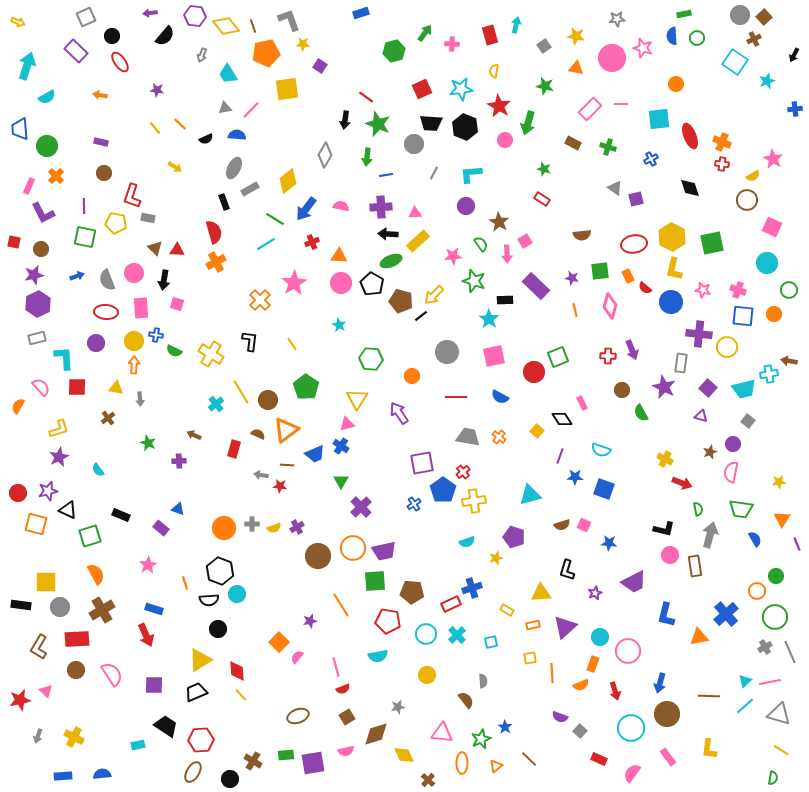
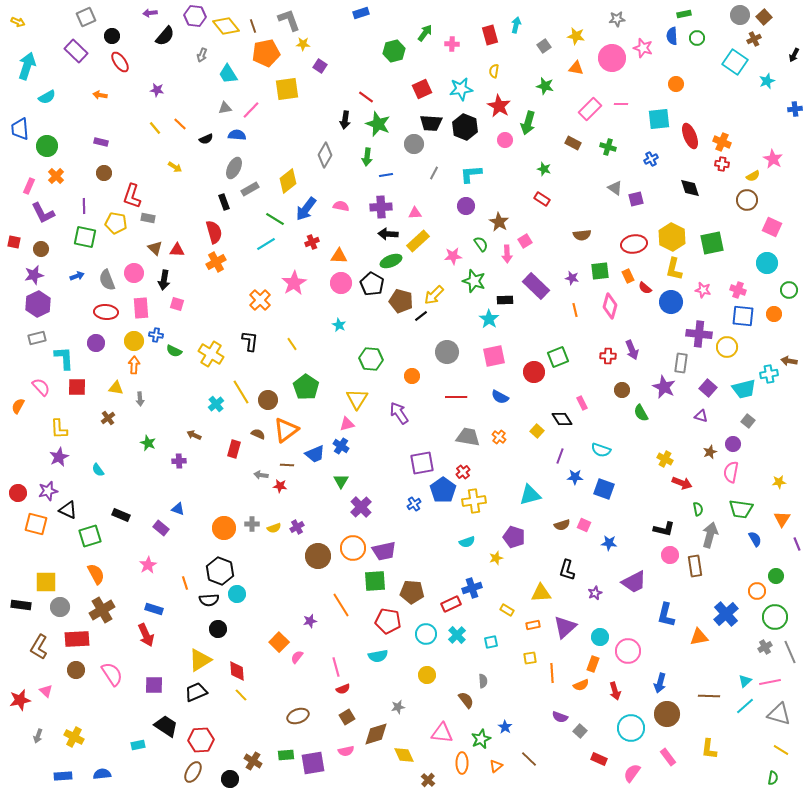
yellow L-shape at (59, 429): rotated 105 degrees clockwise
